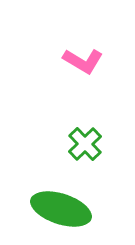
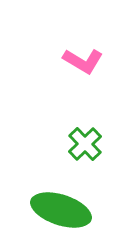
green ellipse: moved 1 px down
